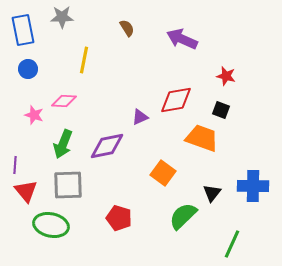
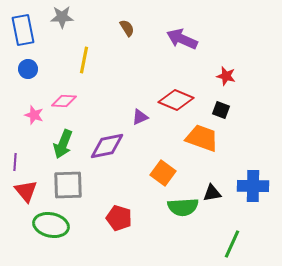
red diamond: rotated 32 degrees clockwise
purple line: moved 3 px up
black triangle: rotated 42 degrees clockwise
green semicircle: moved 9 px up; rotated 140 degrees counterclockwise
